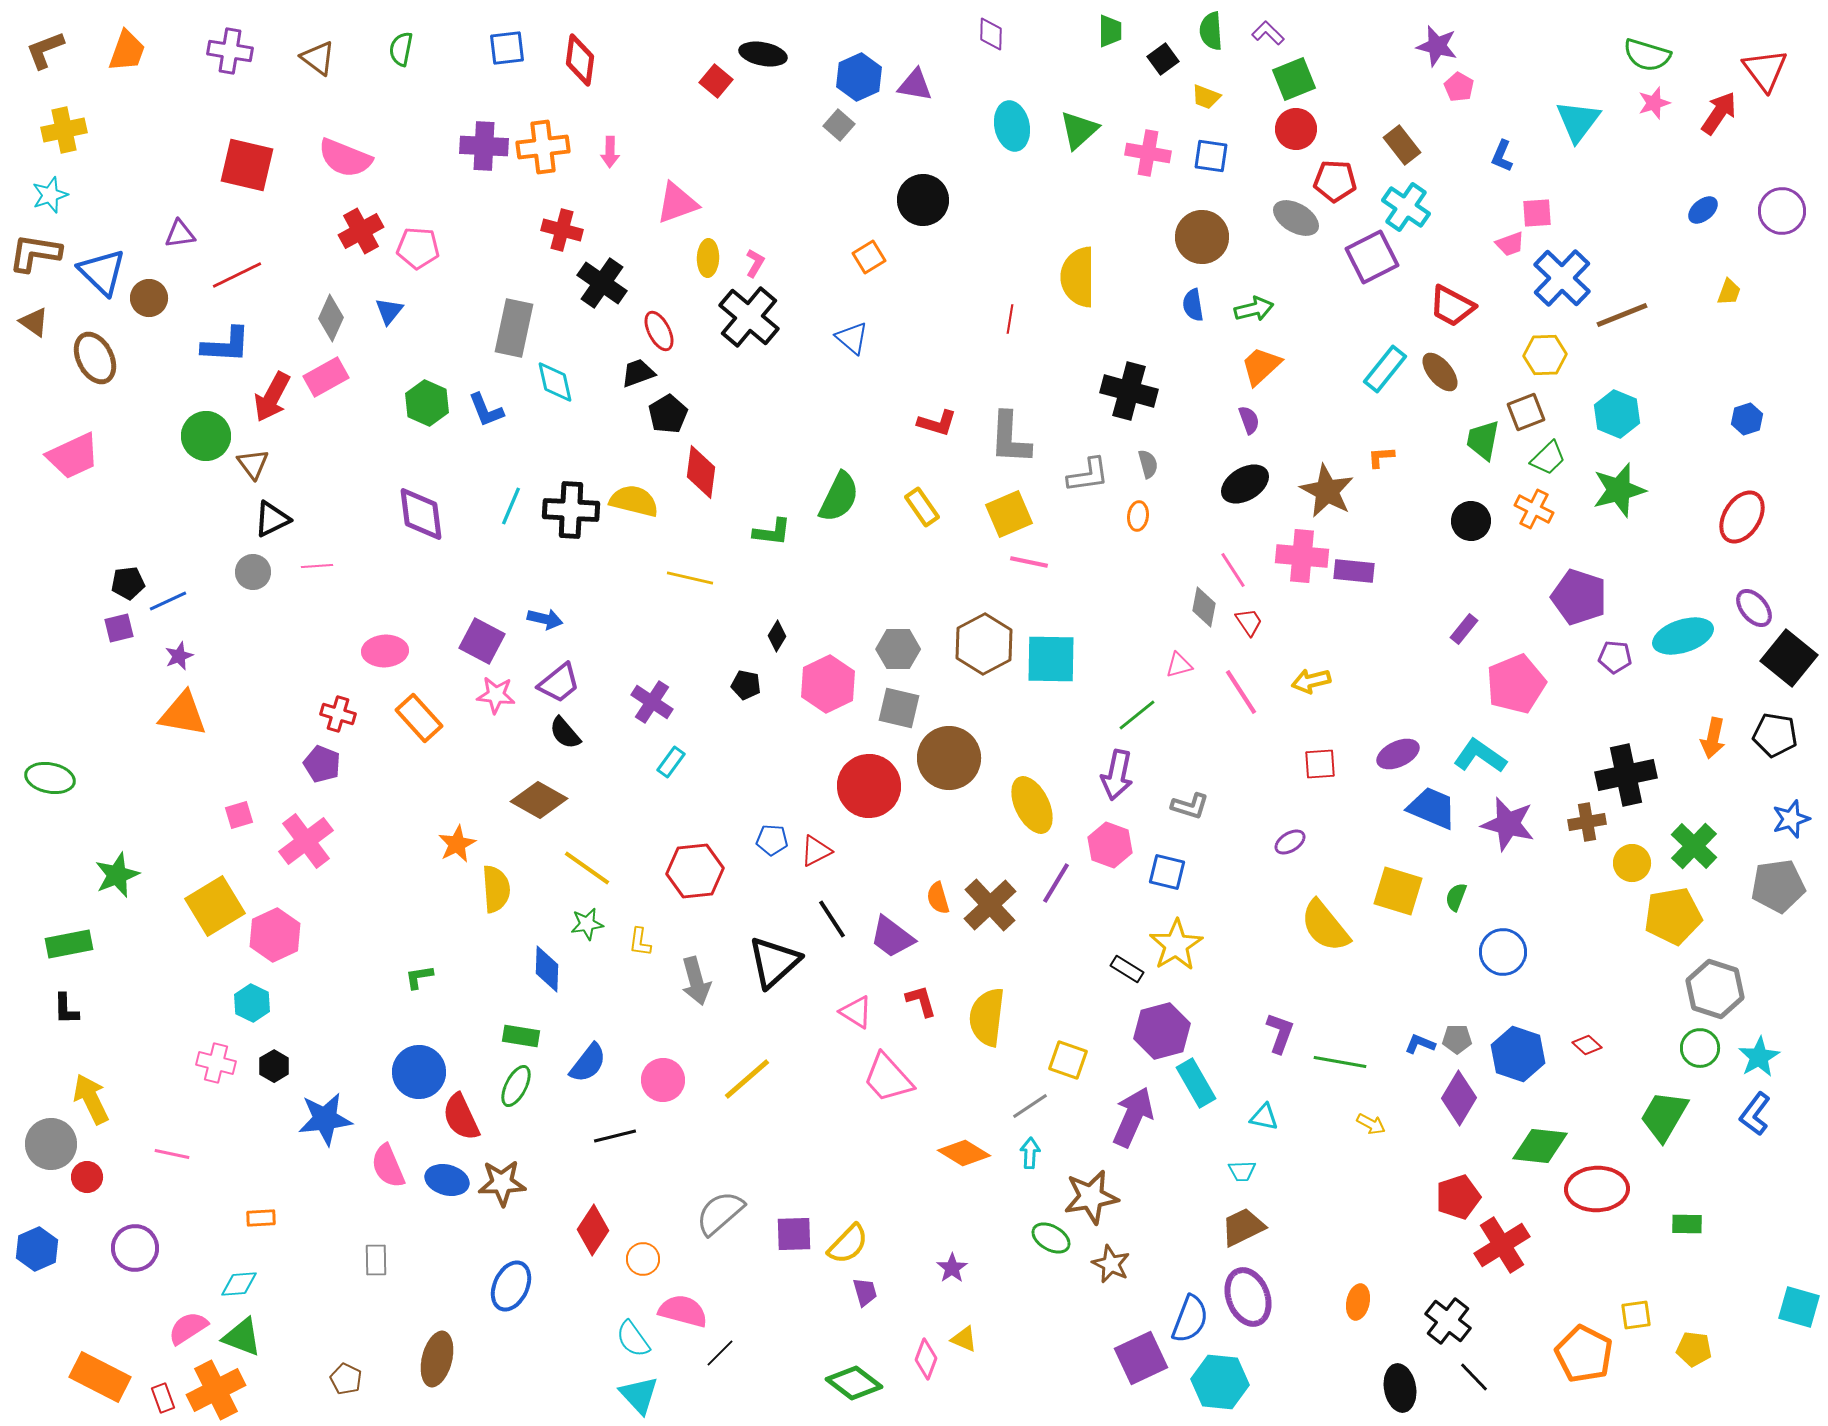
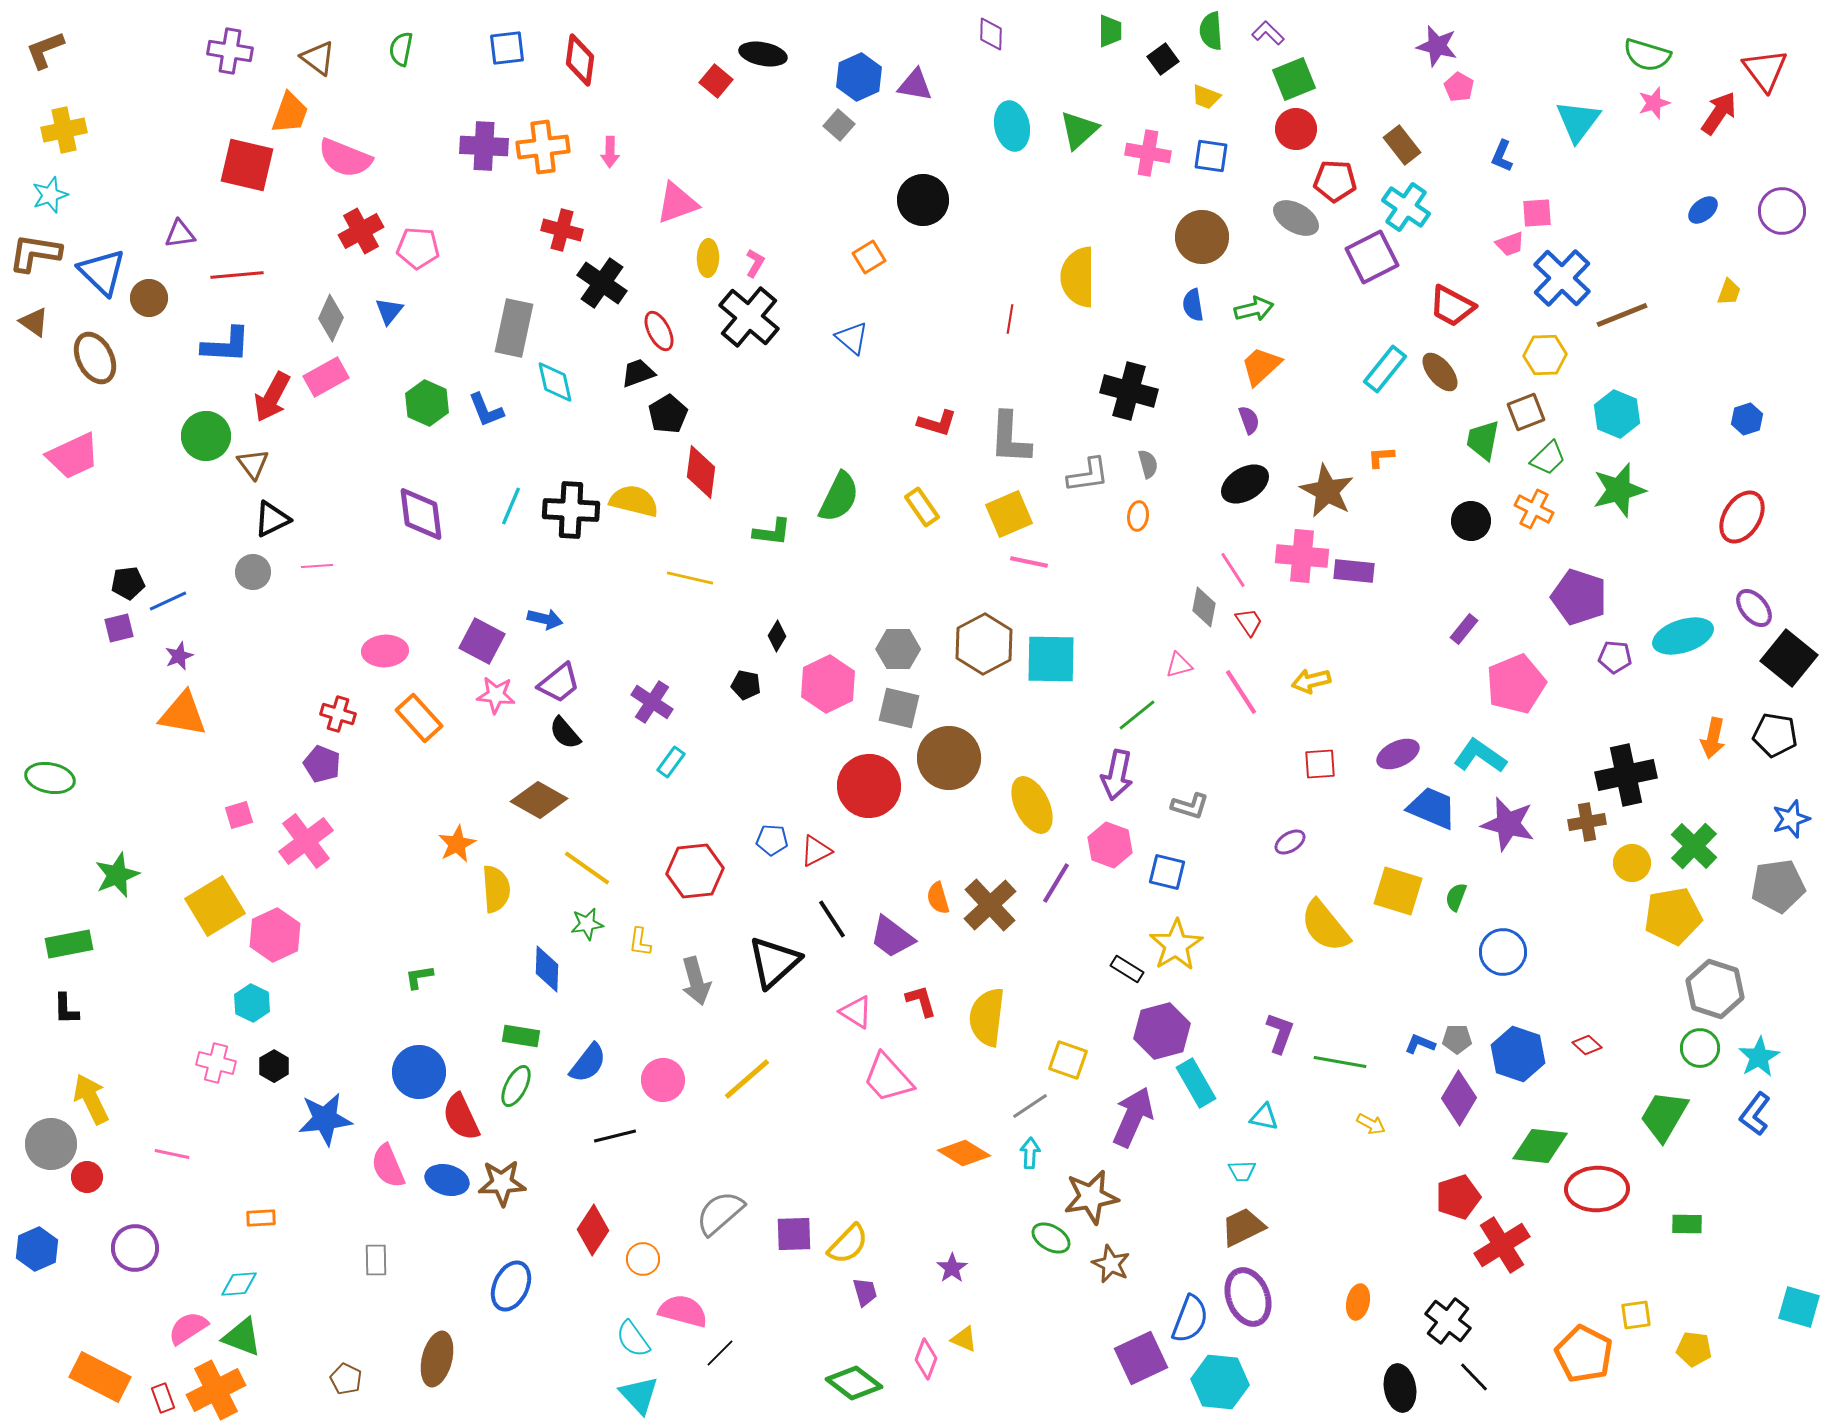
orange trapezoid at (127, 51): moved 163 px right, 62 px down
red line at (237, 275): rotated 21 degrees clockwise
